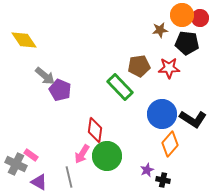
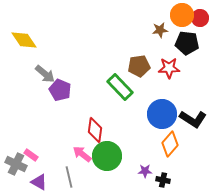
gray arrow: moved 2 px up
pink arrow: rotated 96 degrees clockwise
purple star: moved 2 px left, 1 px down; rotated 24 degrees clockwise
